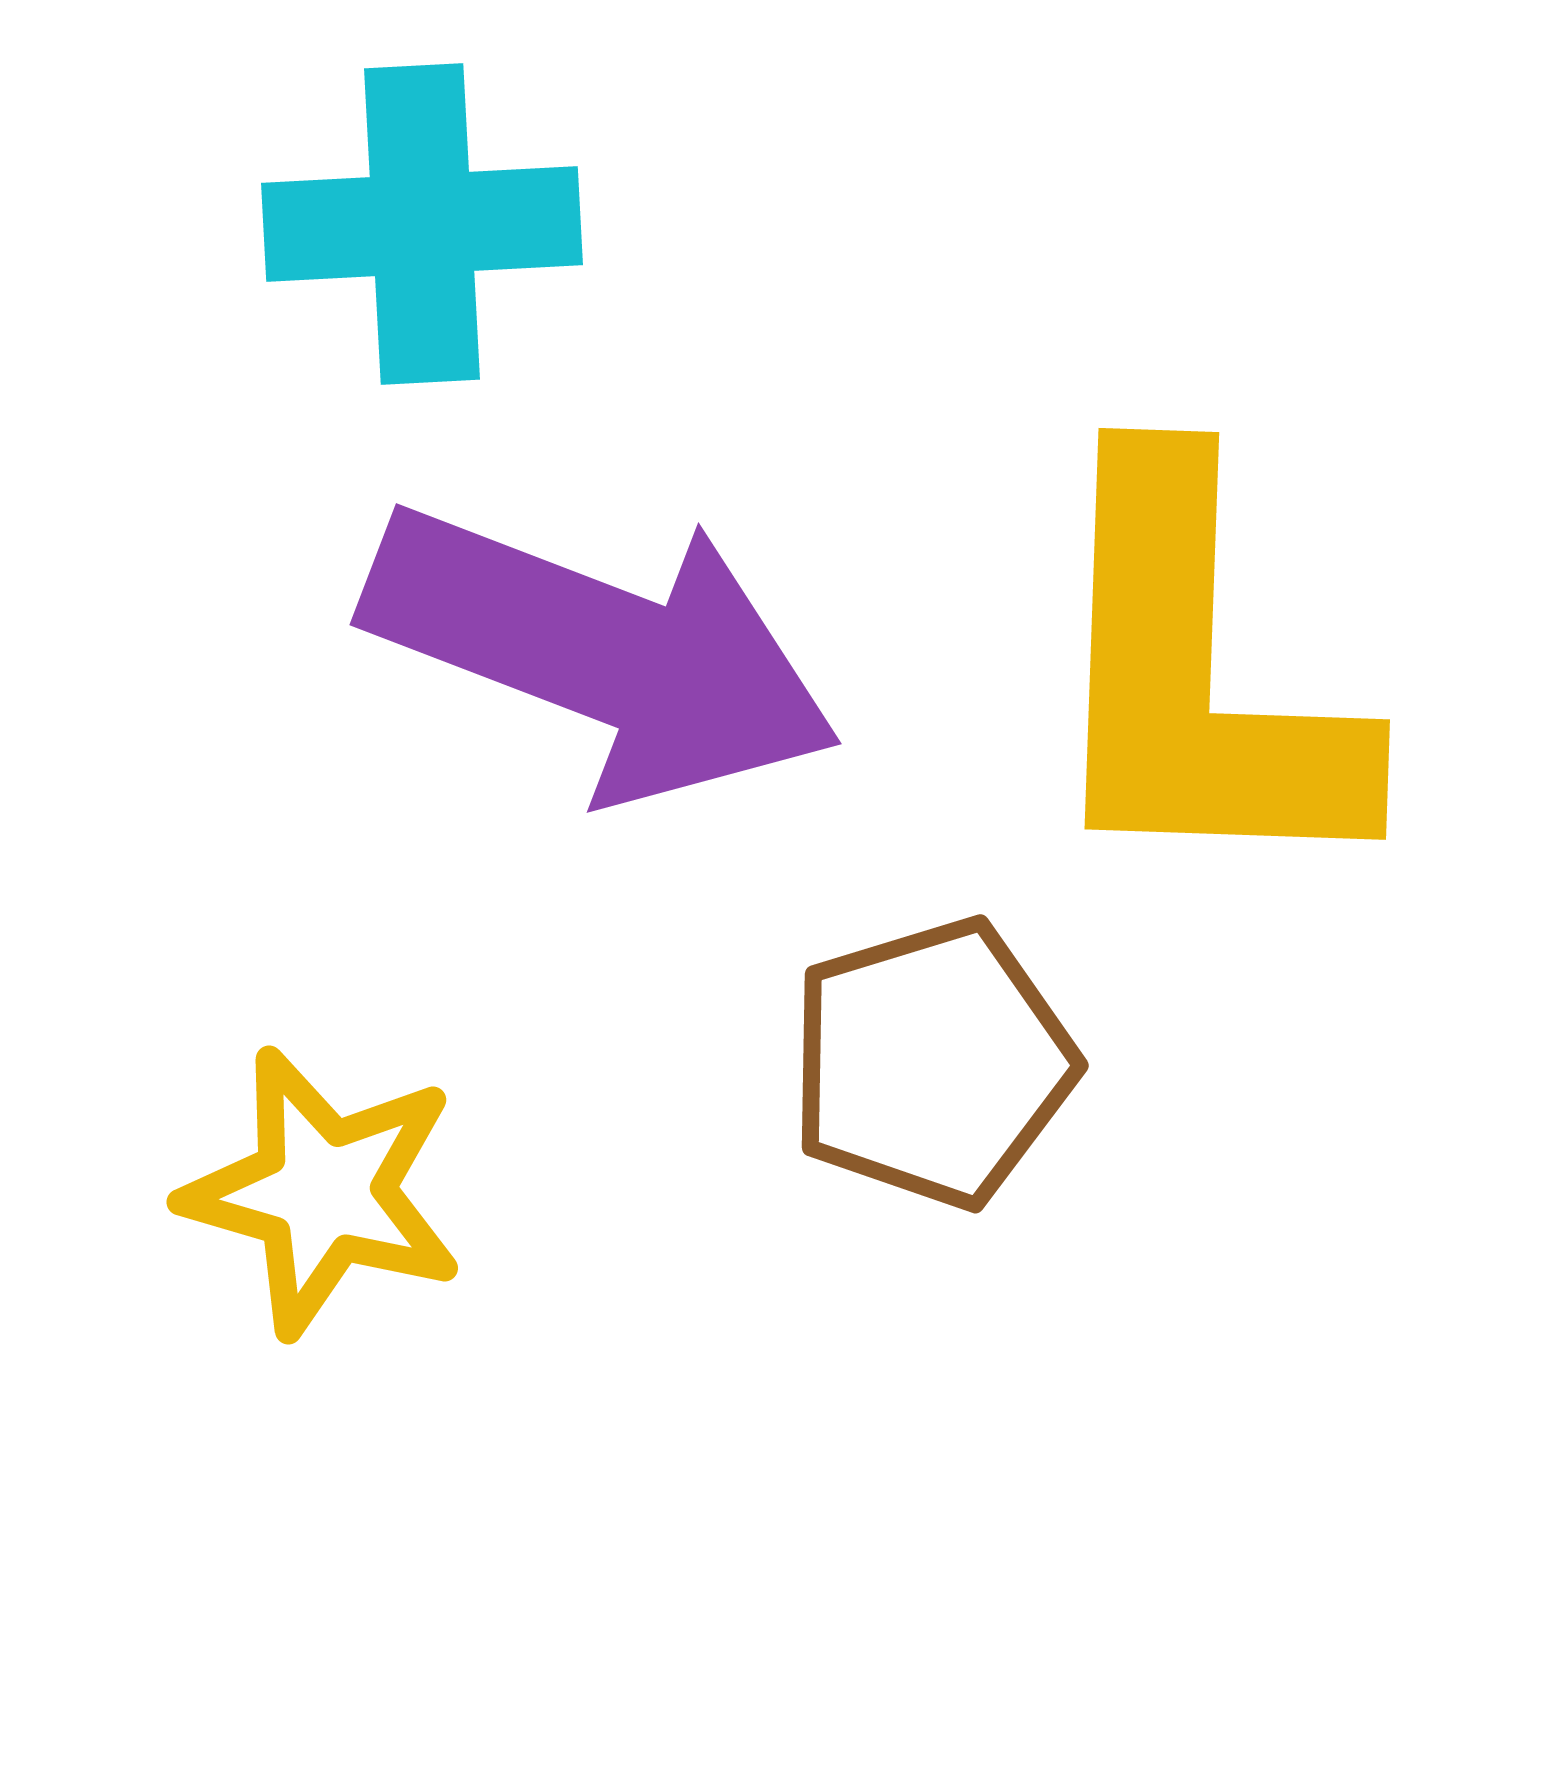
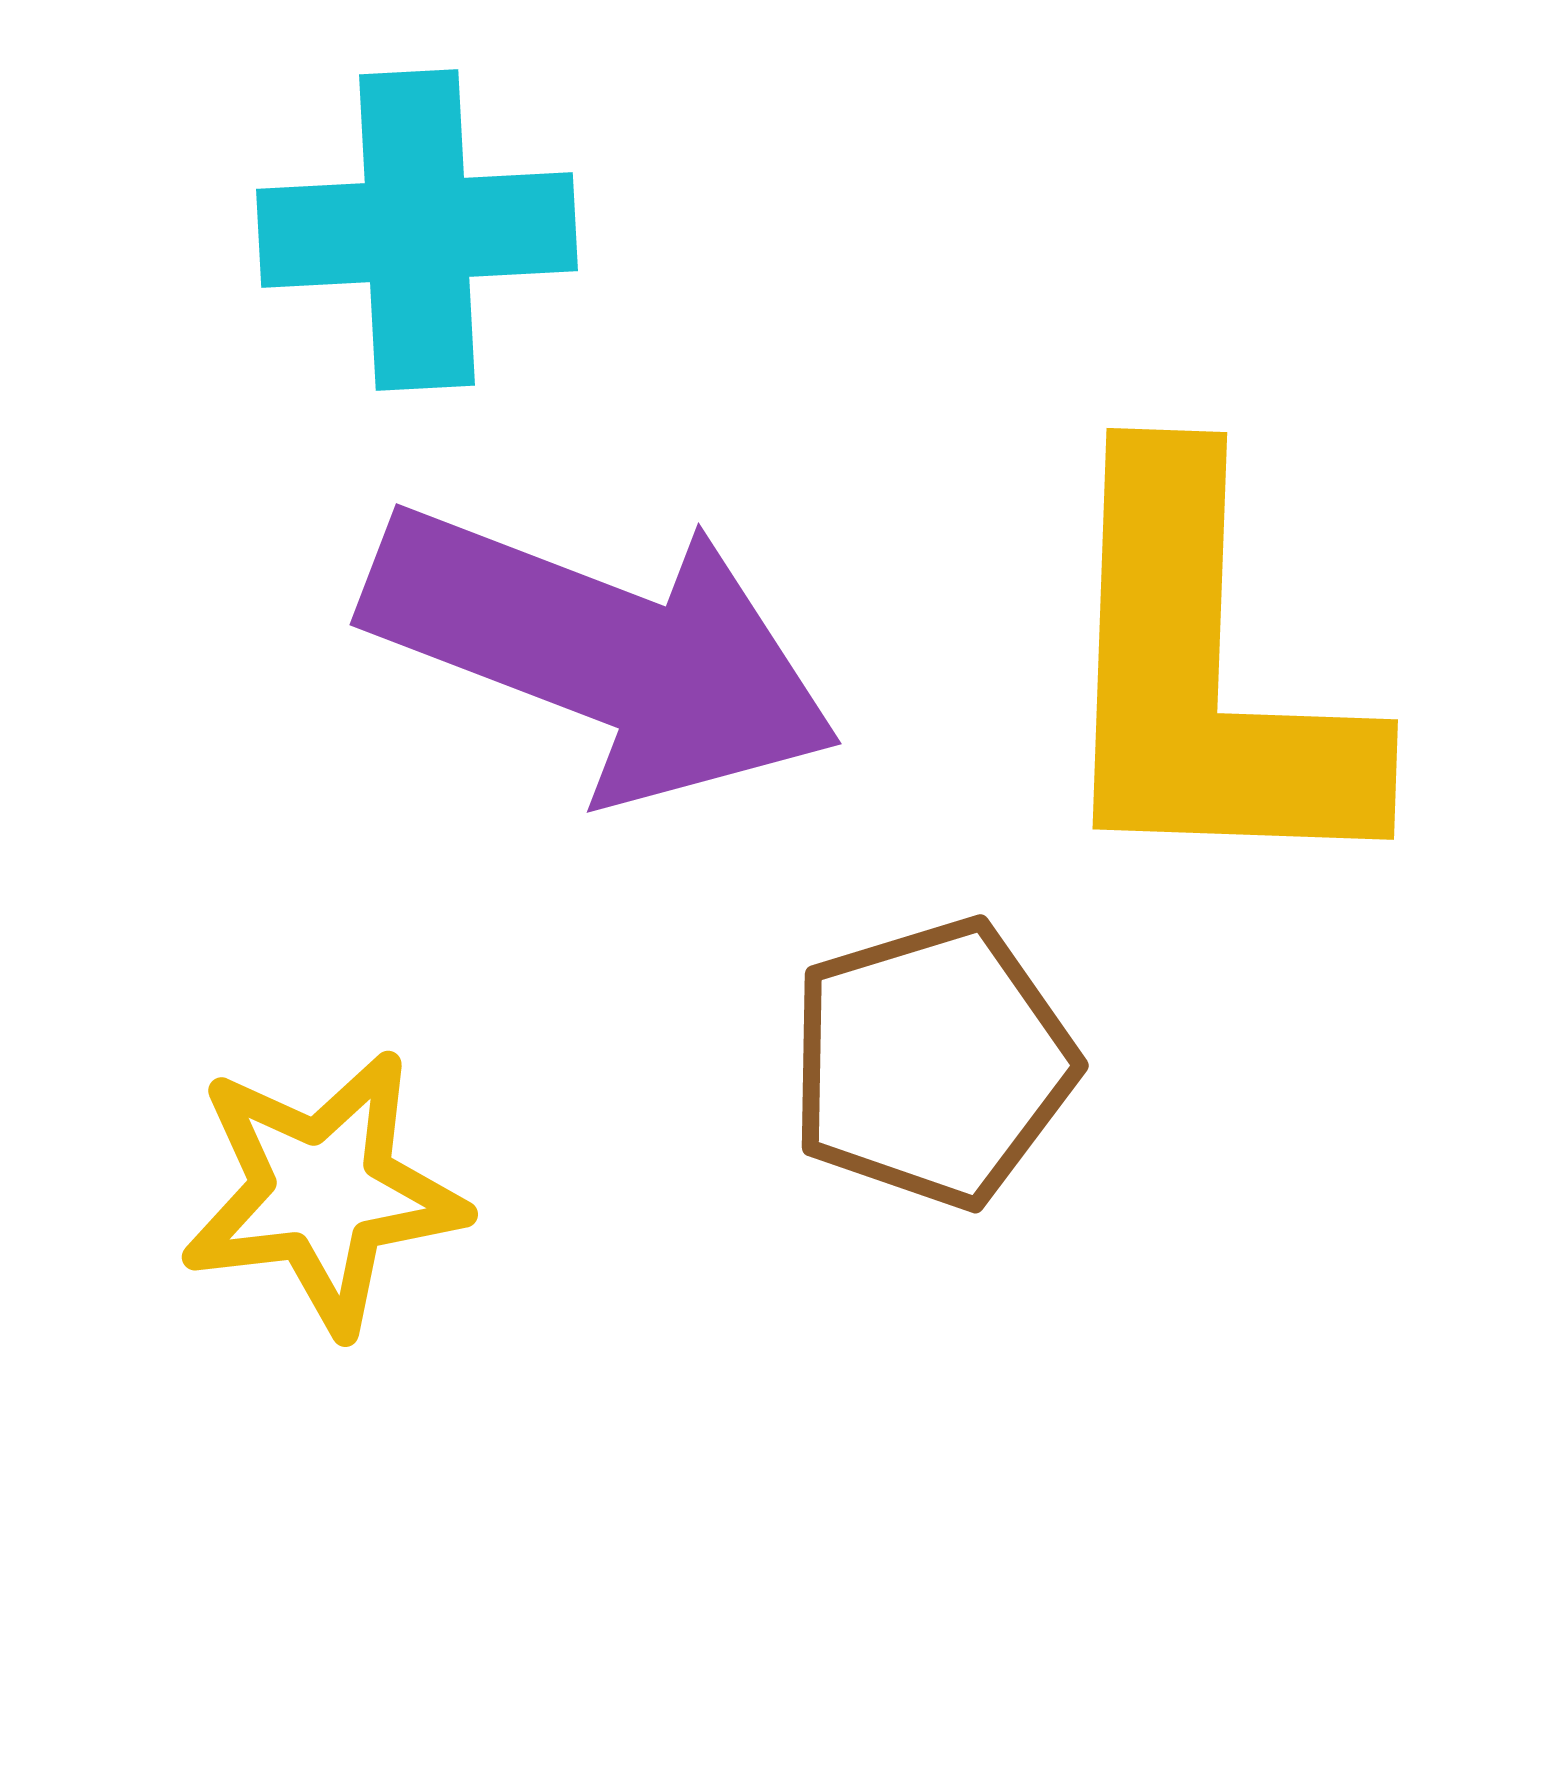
cyan cross: moved 5 px left, 6 px down
yellow L-shape: moved 8 px right
yellow star: rotated 23 degrees counterclockwise
